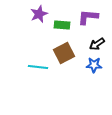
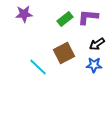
purple star: moved 15 px left; rotated 18 degrees clockwise
green rectangle: moved 3 px right, 6 px up; rotated 42 degrees counterclockwise
cyan line: rotated 36 degrees clockwise
